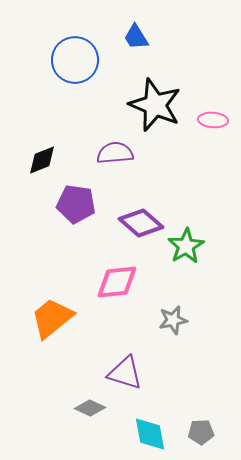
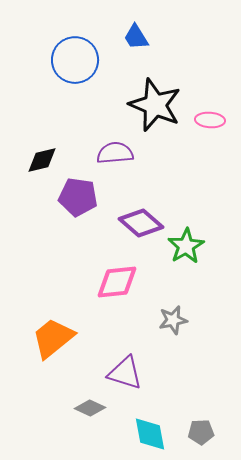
pink ellipse: moved 3 px left
black diamond: rotated 8 degrees clockwise
purple pentagon: moved 2 px right, 7 px up
orange trapezoid: moved 1 px right, 20 px down
